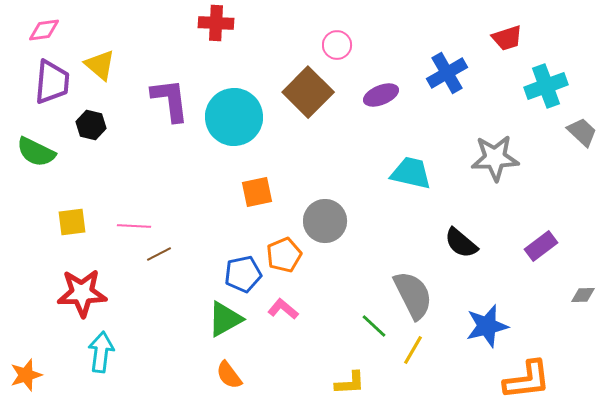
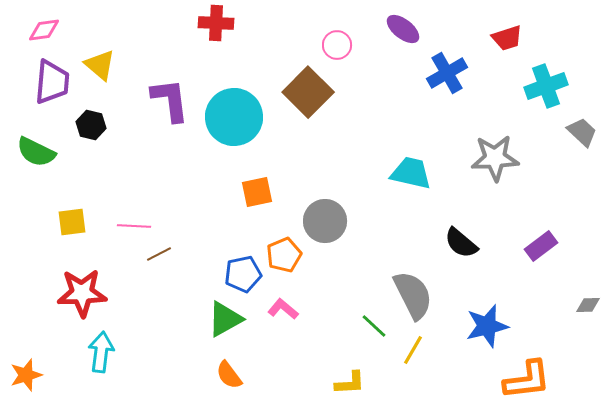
purple ellipse: moved 22 px right, 66 px up; rotated 60 degrees clockwise
gray diamond: moved 5 px right, 10 px down
